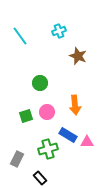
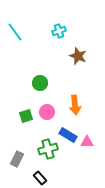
cyan line: moved 5 px left, 4 px up
